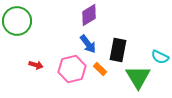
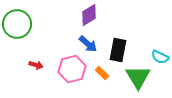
green circle: moved 3 px down
blue arrow: rotated 12 degrees counterclockwise
orange rectangle: moved 2 px right, 4 px down
